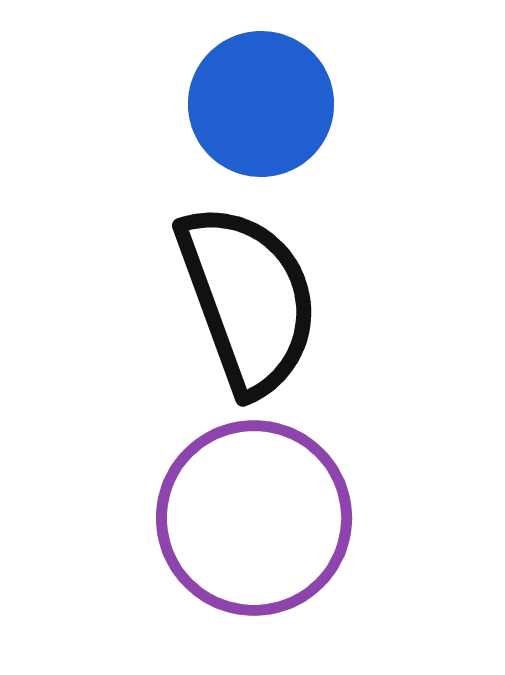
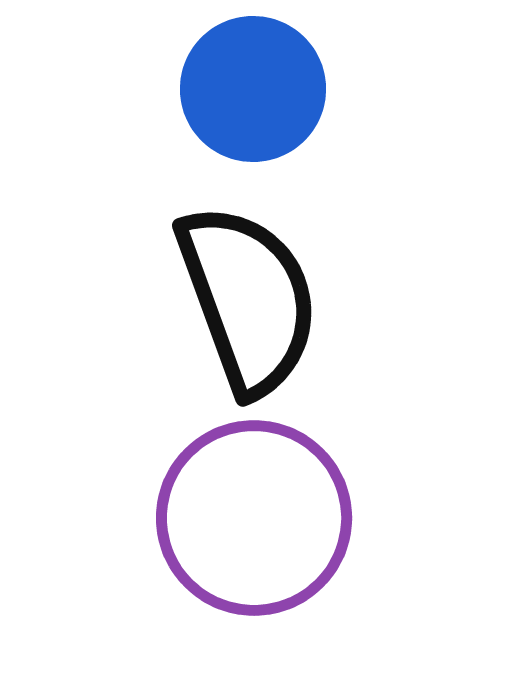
blue circle: moved 8 px left, 15 px up
